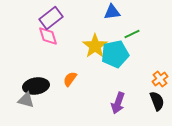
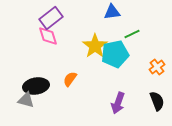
orange cross: moved 3 px left, 12 px up
